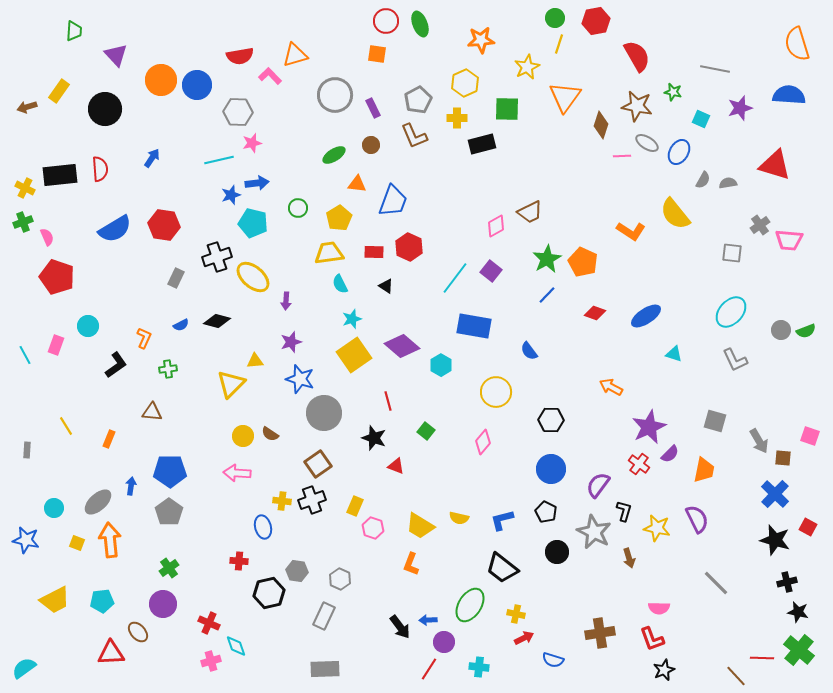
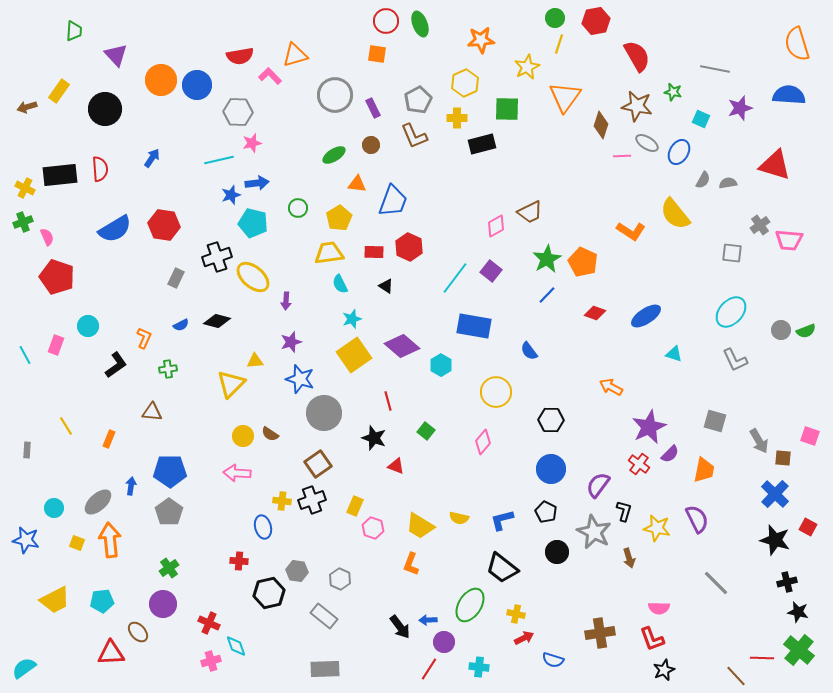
gray rectangle at (324, 616): rotated 76 degrees counterclockwise
